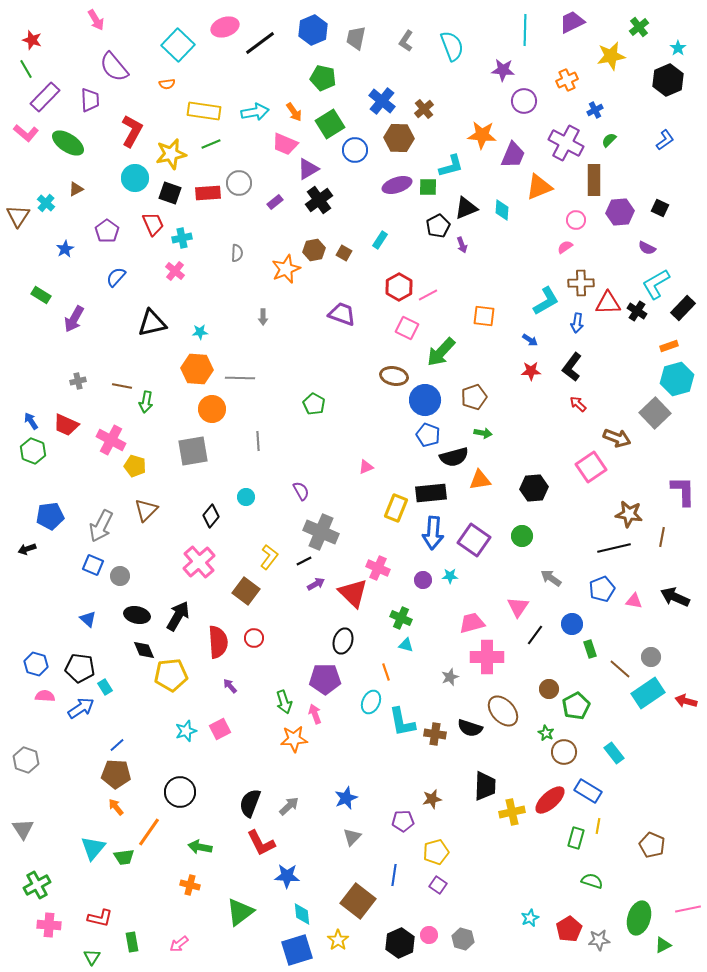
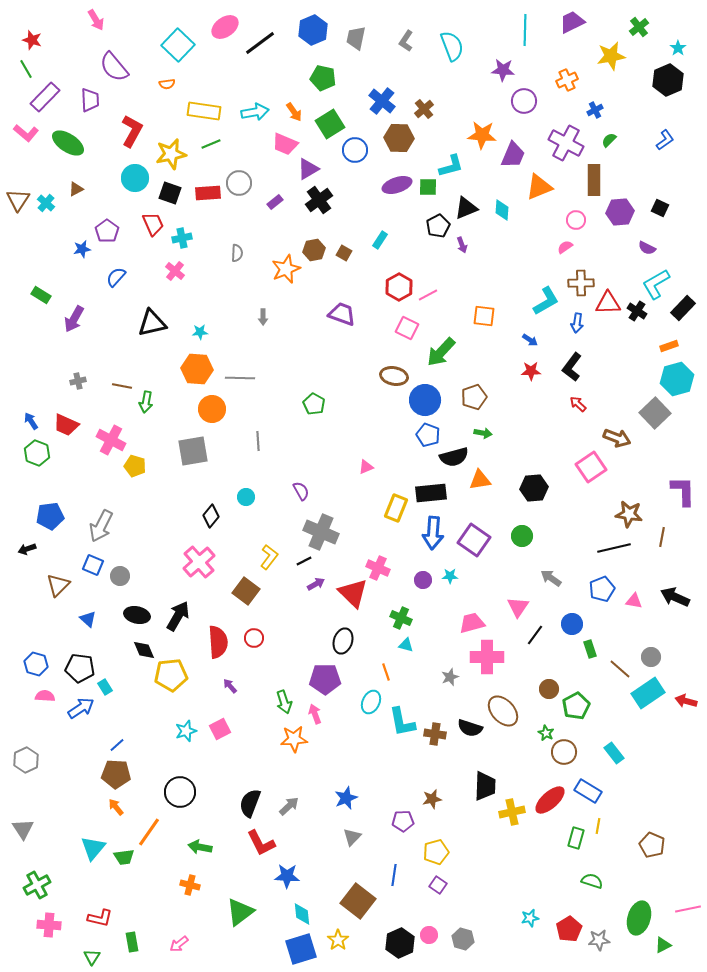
pink ellipse at (225, 27): rotated 16 degrees counterclockwise
brown triangle at (18, 216): moved 16 px up
blue star at (65, 249): moved 17 px right; rotated 18 degrees clockwise
green hexagon at (33, 451): moved 4 px right, 2 px down
brown triangle at (146, 510): moved 88 px left, 75 px down
gray hexagon at (26, 760): rotated 15 degrees clockwise
cyan star at (530, 918): rotated 12 degrees clockwise
blue square at (297, 950): moved 4 px right, 1 px up
